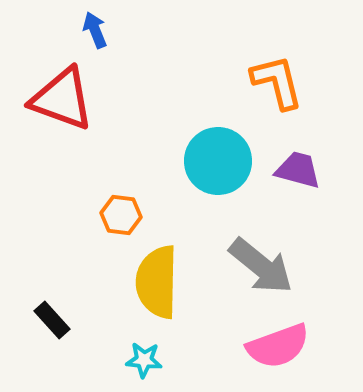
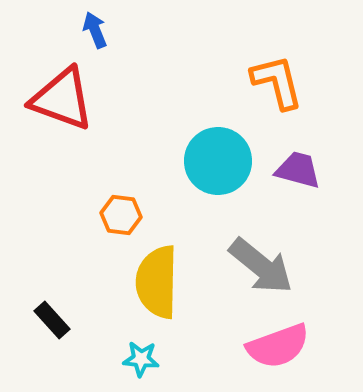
cyan star: moved 3 px left, 1 px up
